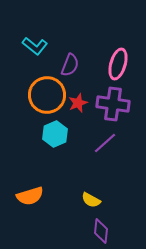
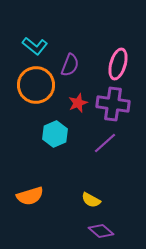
orange circle: moved 11 px left, 10 px up
purple diamond: rotated 55 degrees counterclockwise
